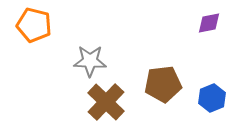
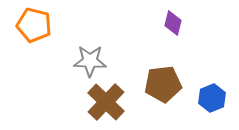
purple diamond: moved 36 px left; rotated 65 degrees counterclockwise
